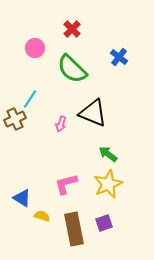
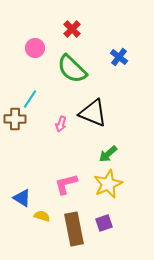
brown cross: rotated 25 degrees clockwise
green arrow: rotated 78 degrees counterclockwise
